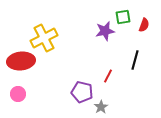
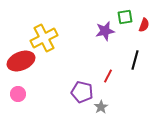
green square: moved 2 px right
red ellipse: rotated 16 degrees counterclockwise
